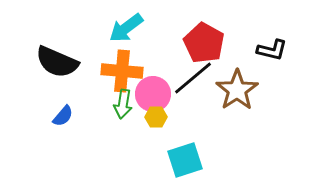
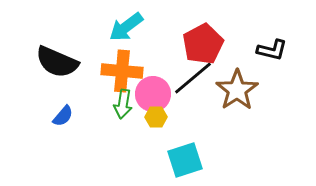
cyan arrow: moved 1 px up
red pentagon: moved 1 px left, 1 px down; rotated 15 degrees clockwise
